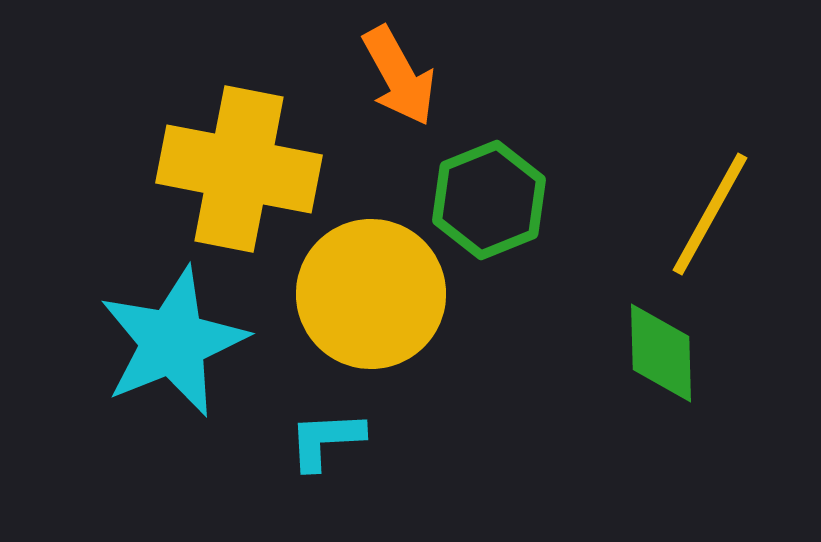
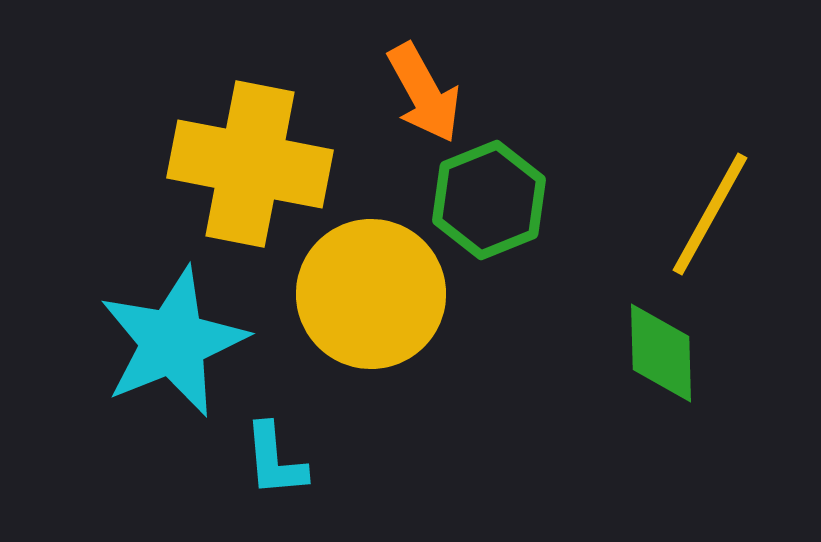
orange arrow: moved 25 px right, 17 px down
yellow cross: moved 11 px right, 5 px up
cyan L-shape: moved 51 px left, 20 px down; rotated 92 degrees counterclockwise
